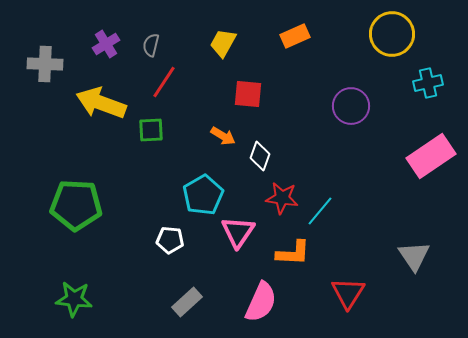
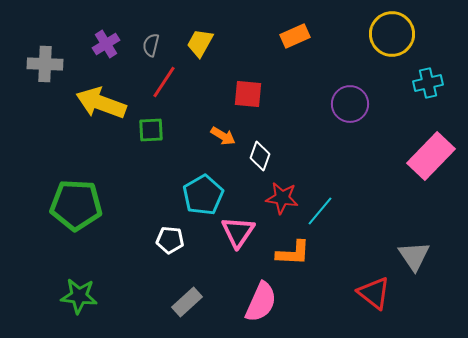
yellow trapezoid: moved 23 px left
purple circle: moved 1 px left, 2 px up
pink rectangle: rotated 12 degrees counterclockwise
red triangle: moved 26 px right; rotated 24 degrees counterclockwise
green star: moved 5 px right, 3 px up
